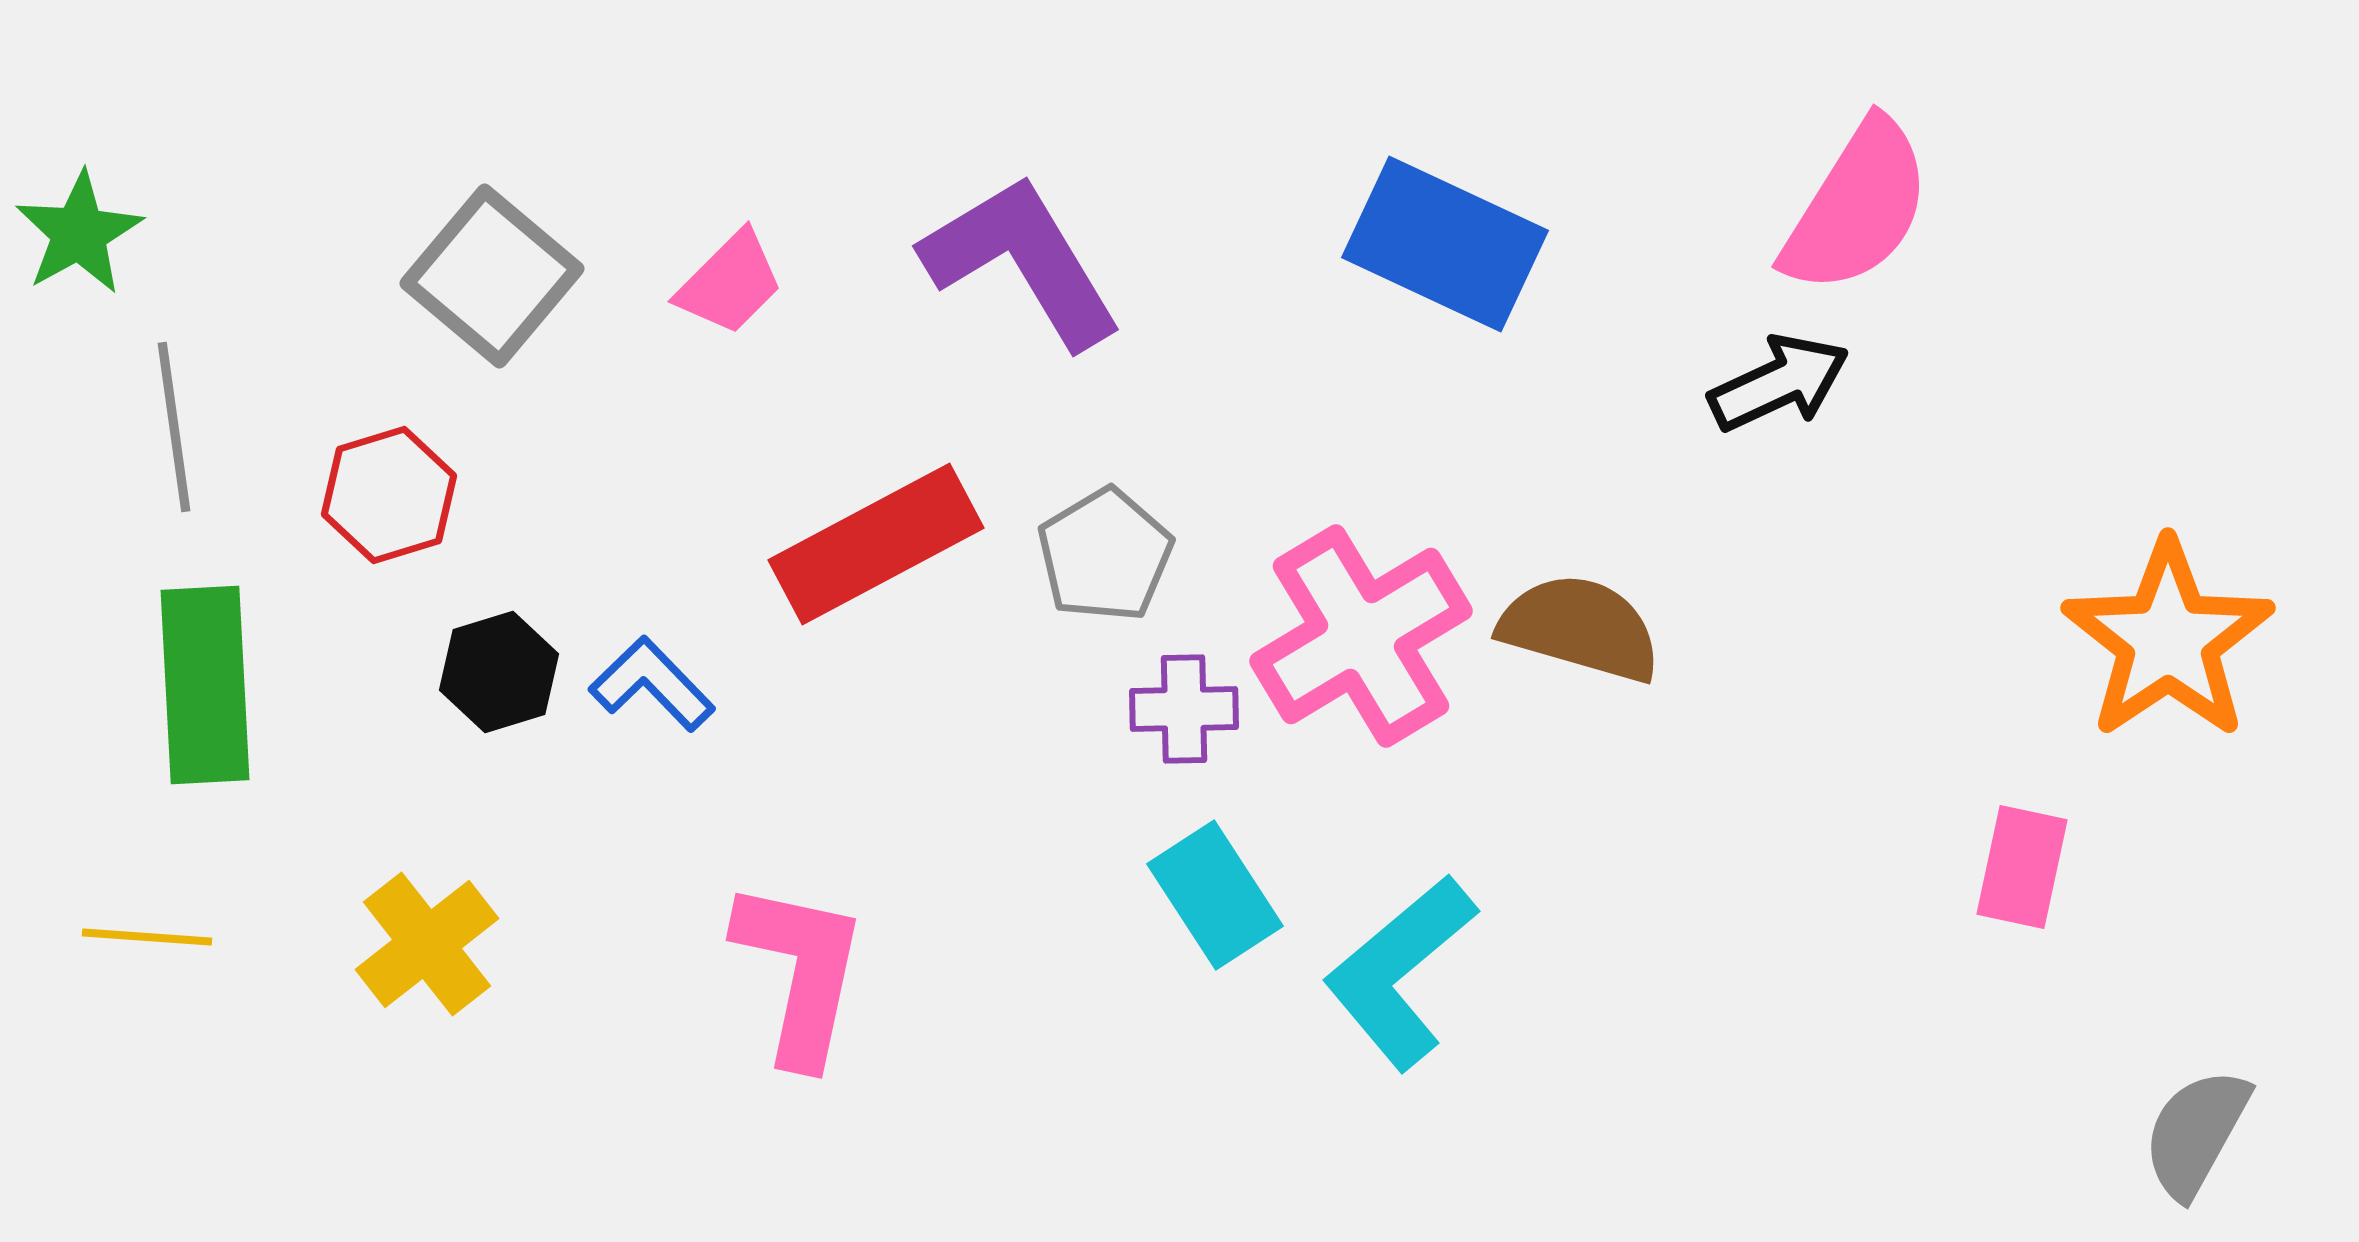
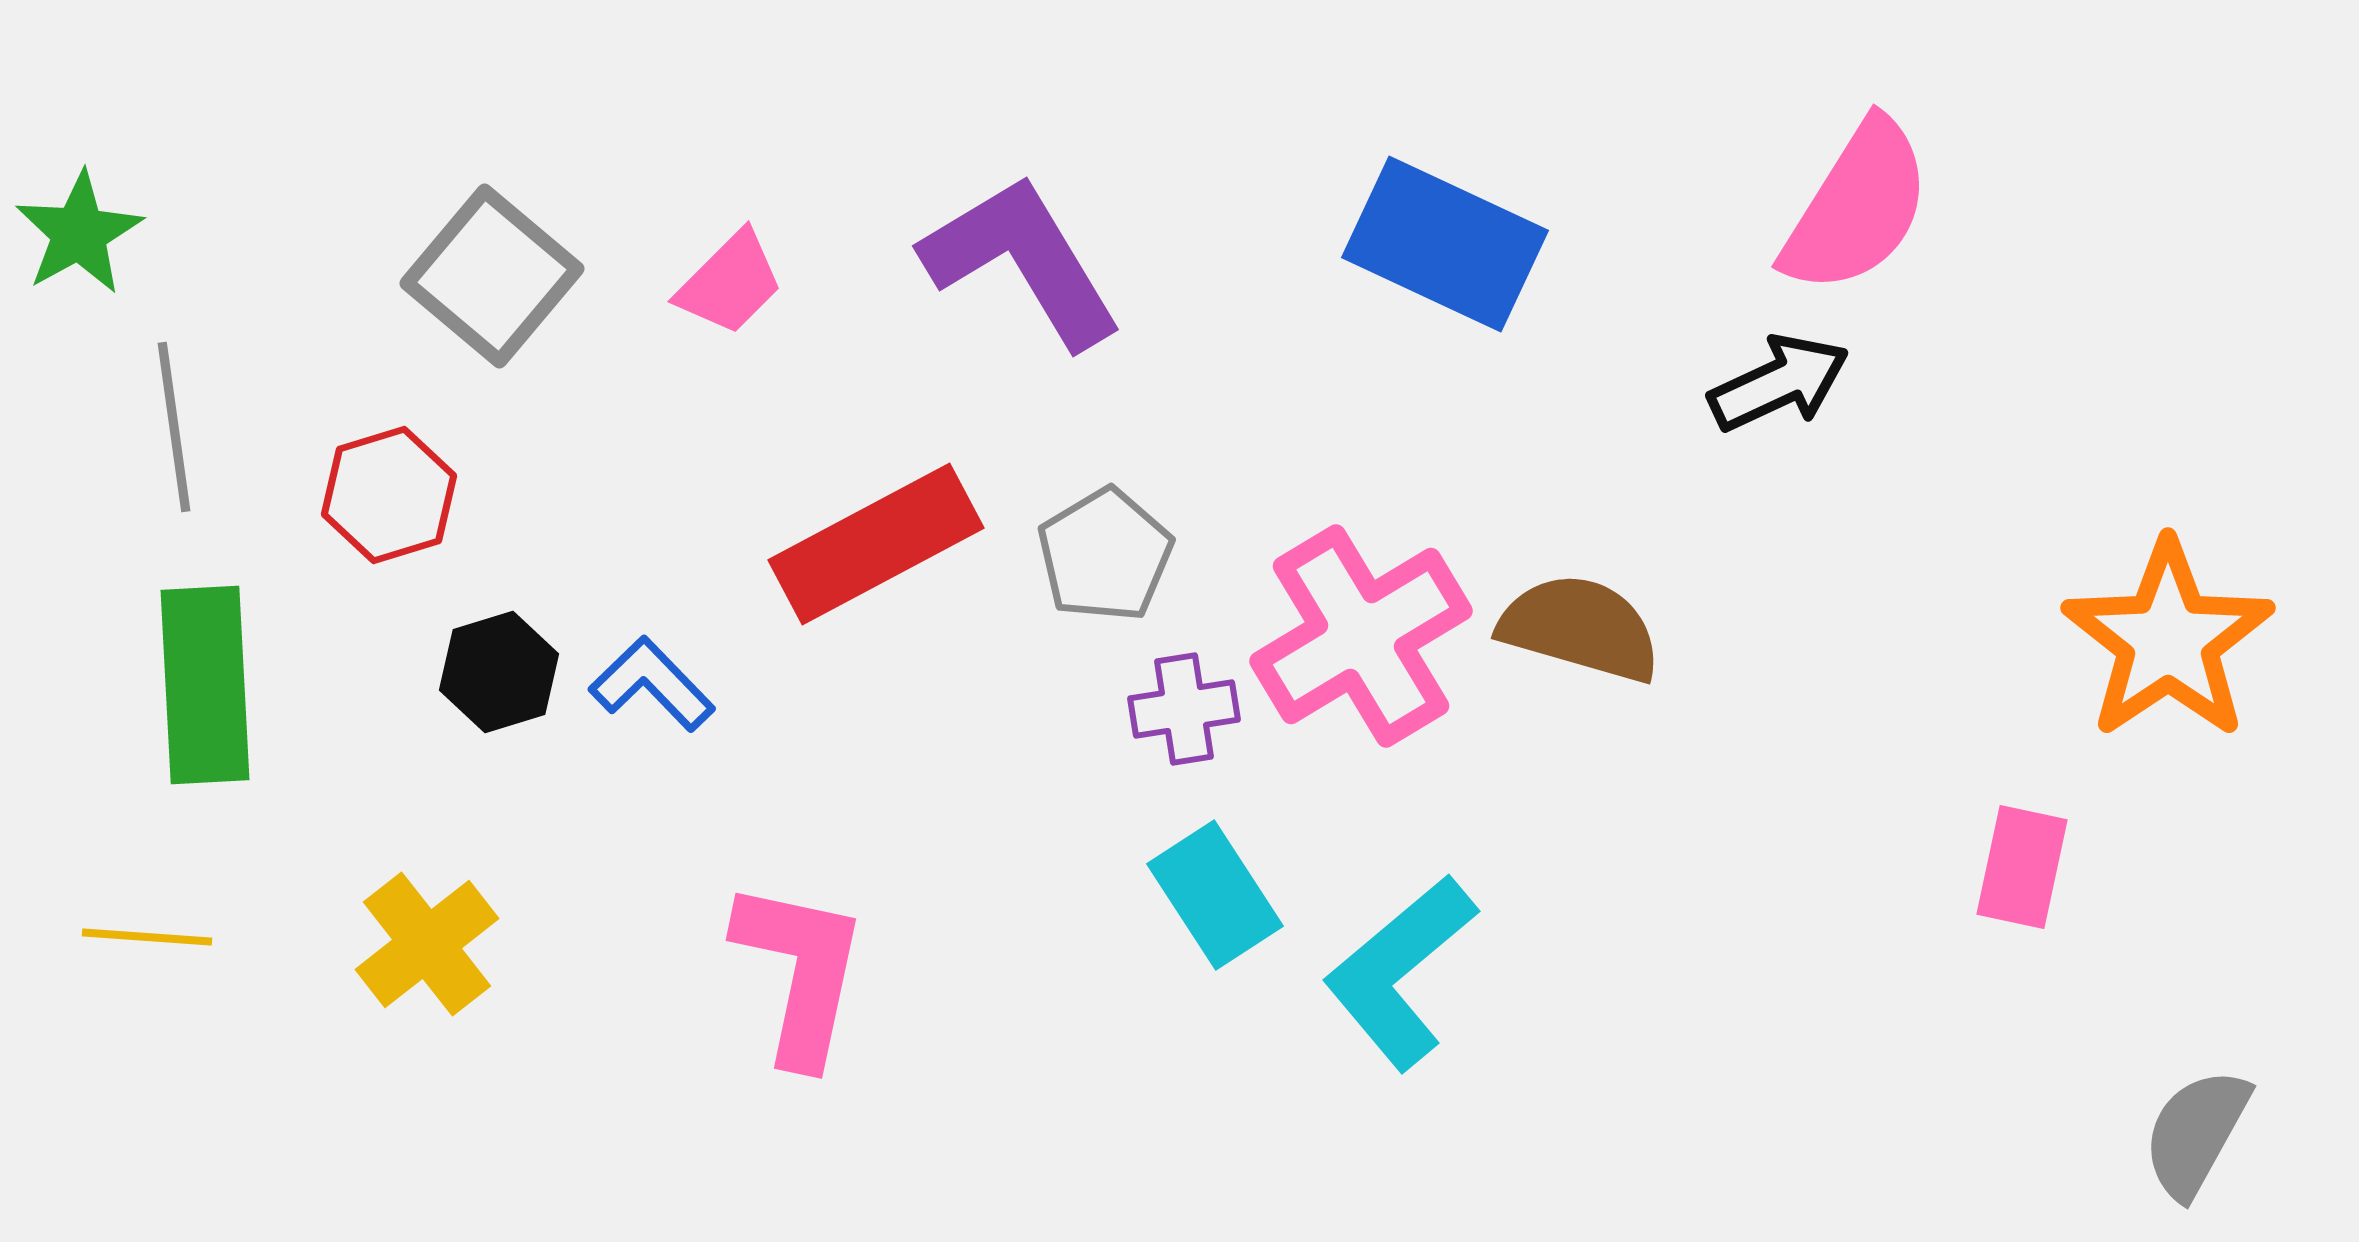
purple cross: rotated 8 degrees counterclockwise
